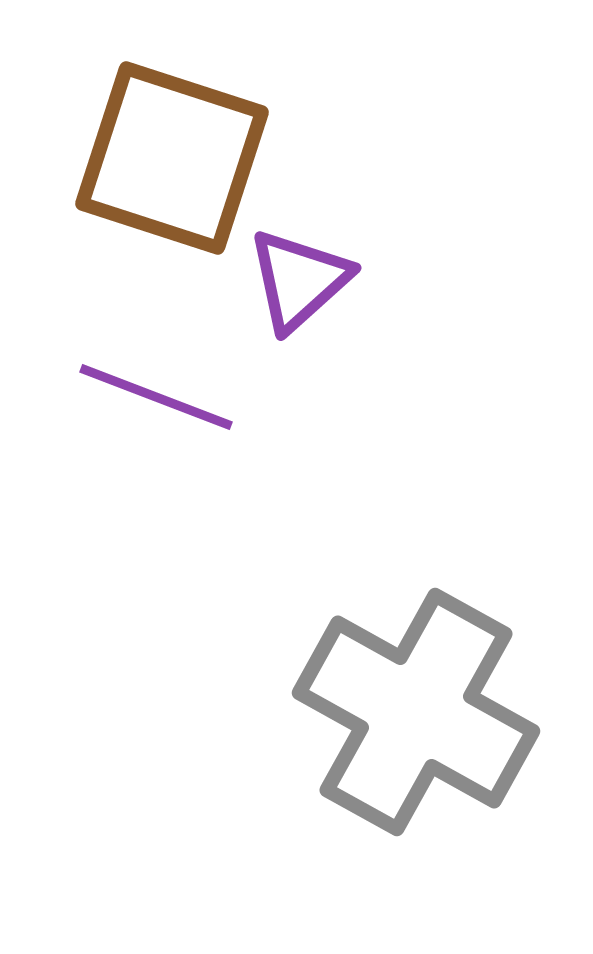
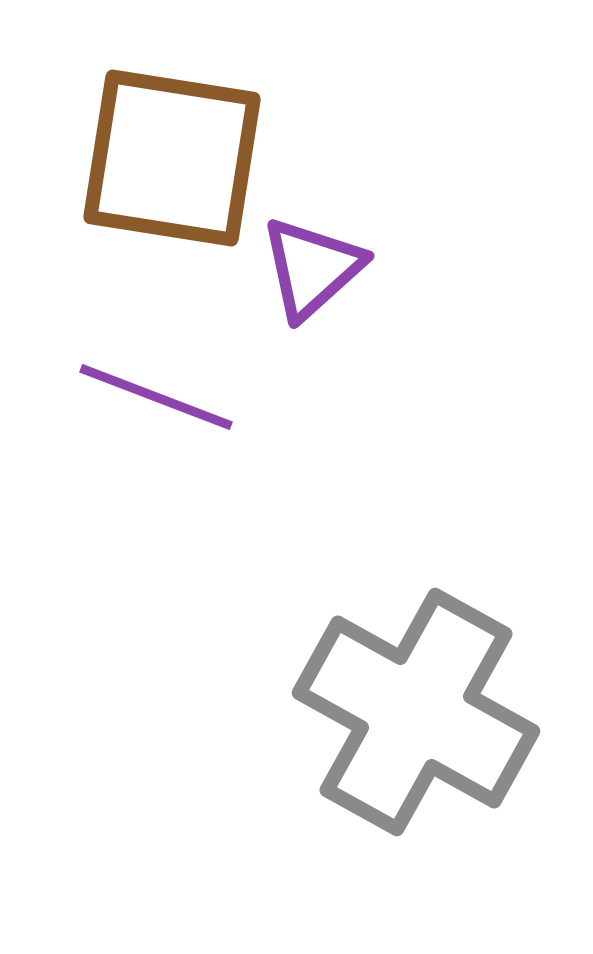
brown square: rotated 9 degrees counterclockwise
purple triangle: moved 13 px right, 12 px up
